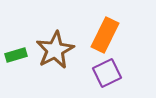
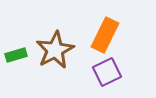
purple square: moved 1 px up
